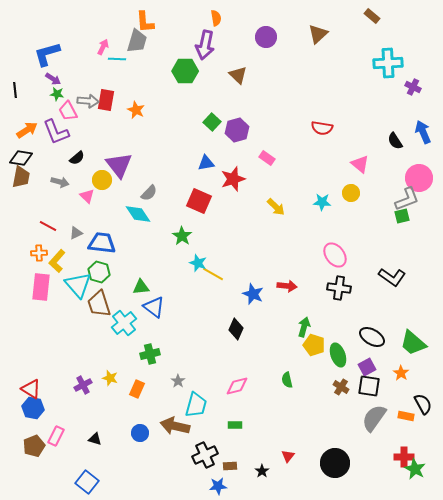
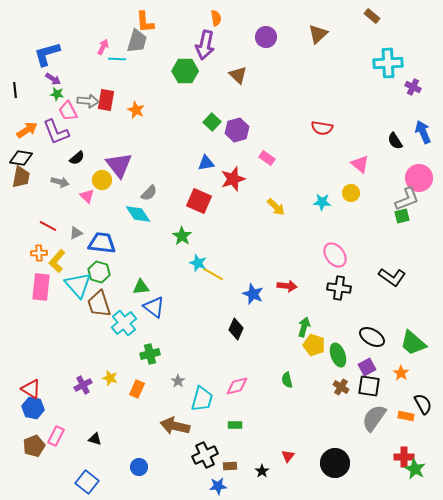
cyan trapezoid at (196, 405): moved 6 px right, 6 px up
blue circle at (140, 433): moved 1 px left, 34 px down
